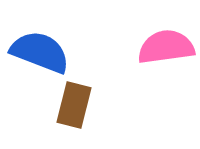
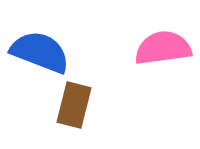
pink semicircle: moved 3 px left, 1 px down
